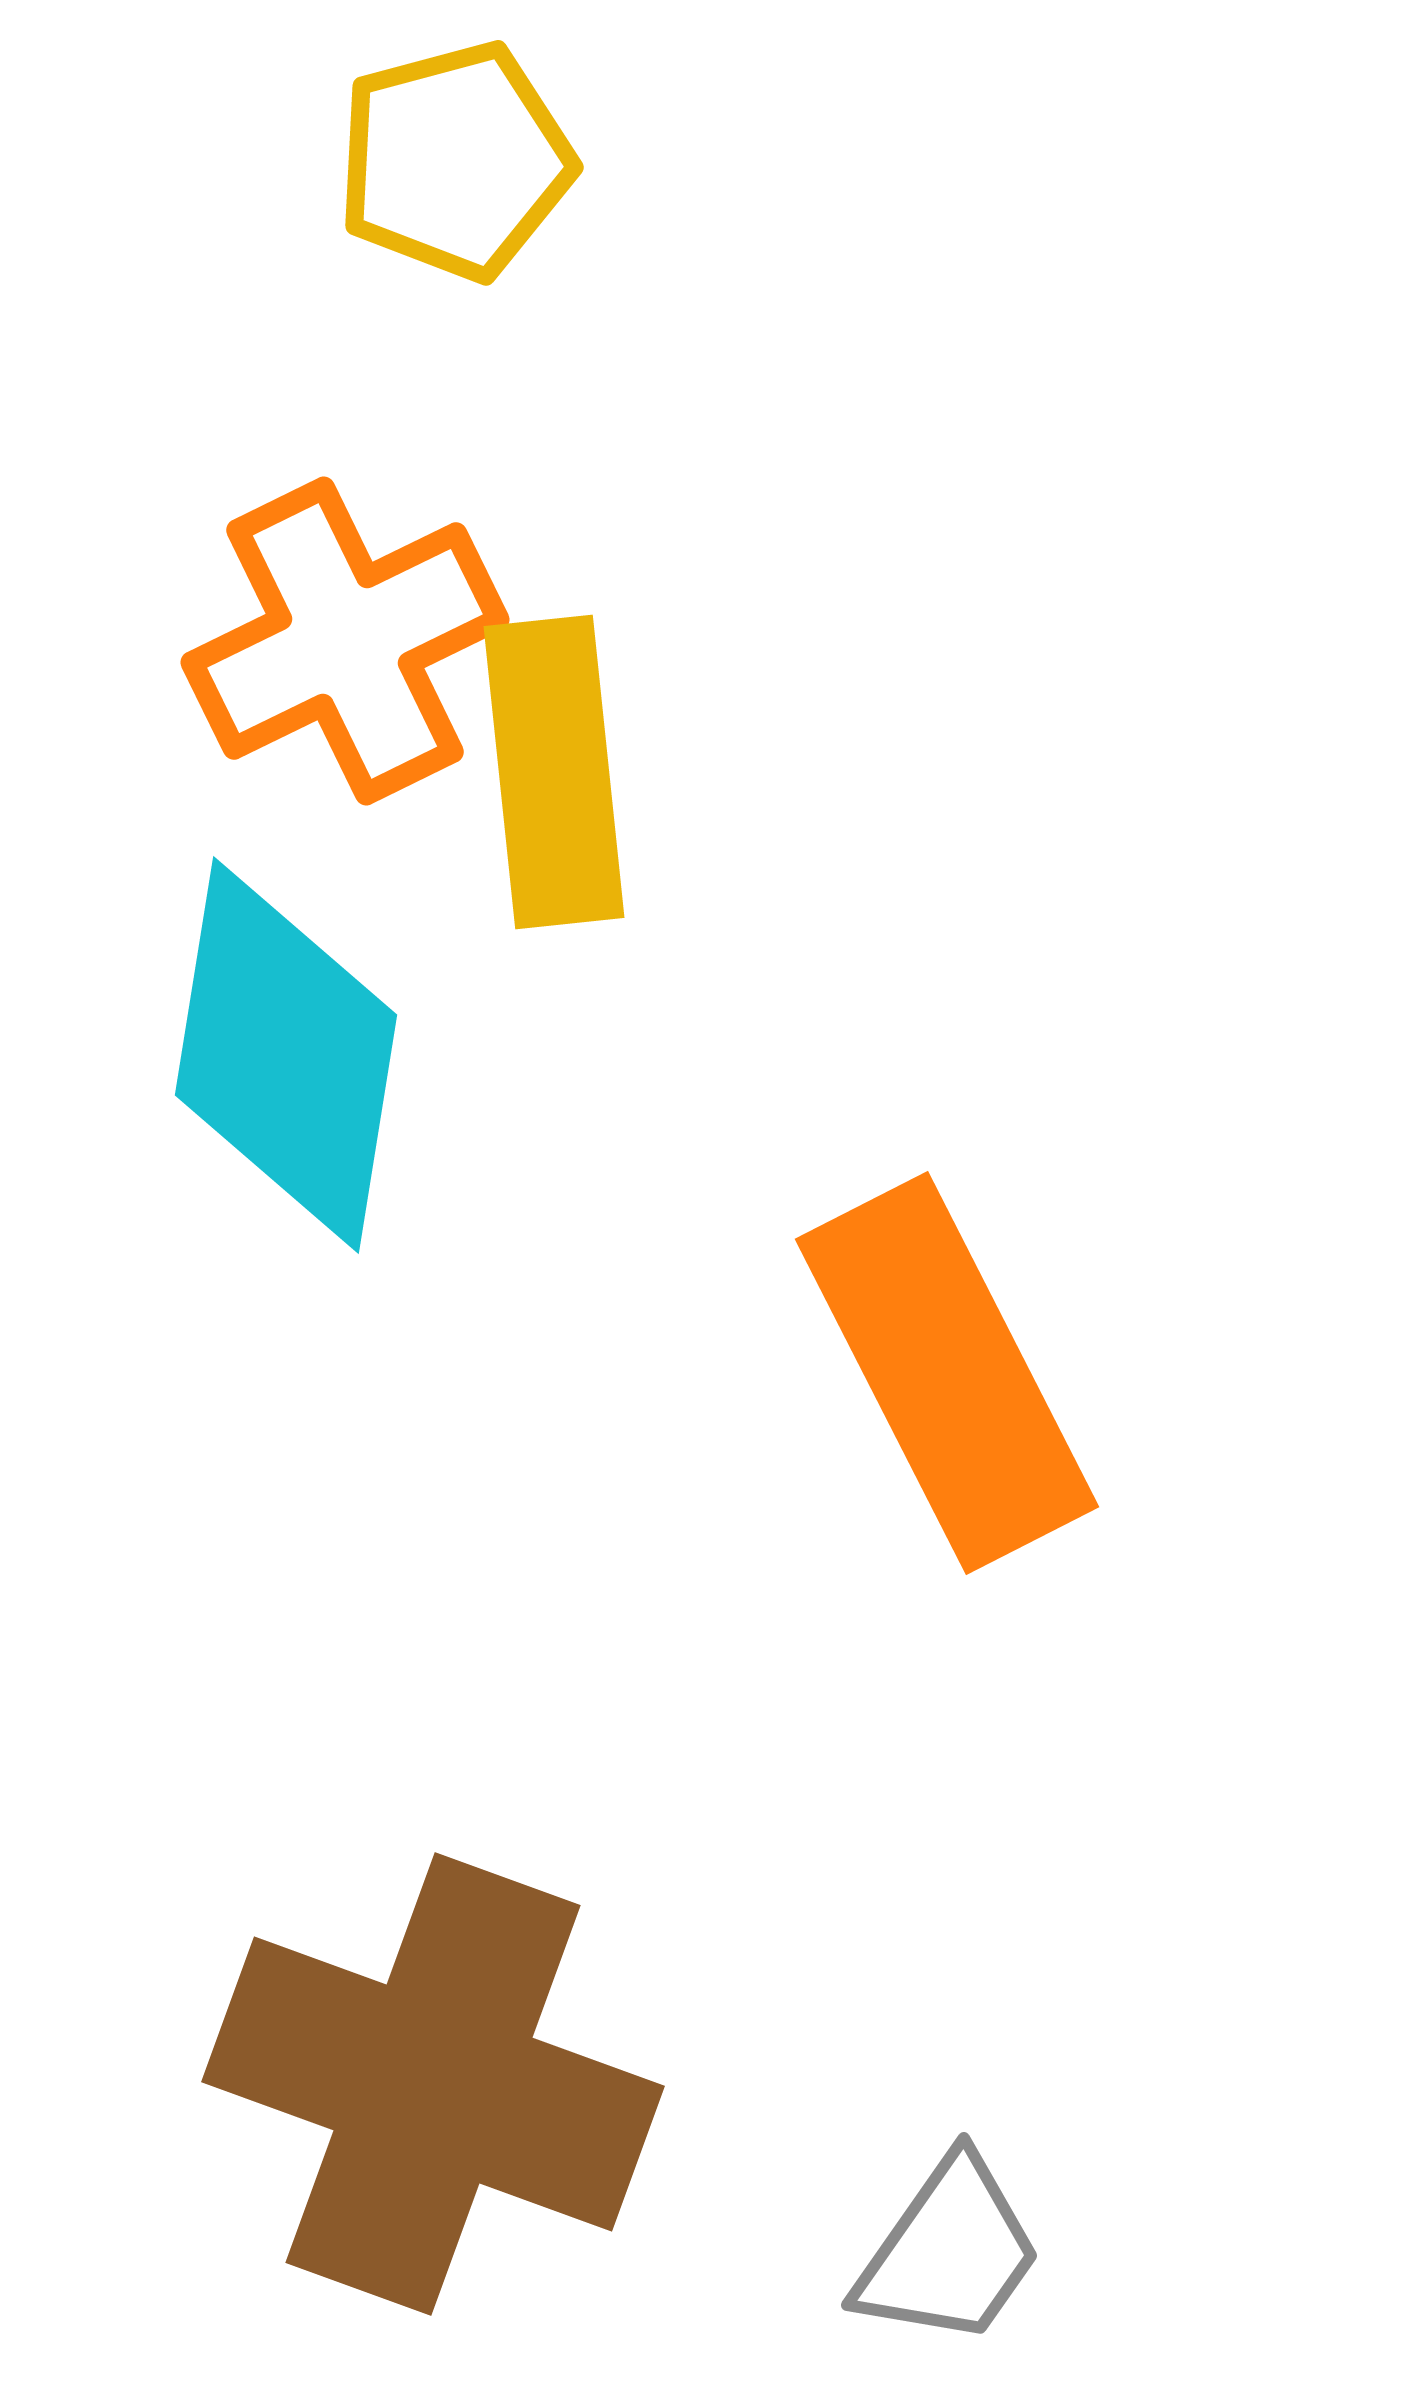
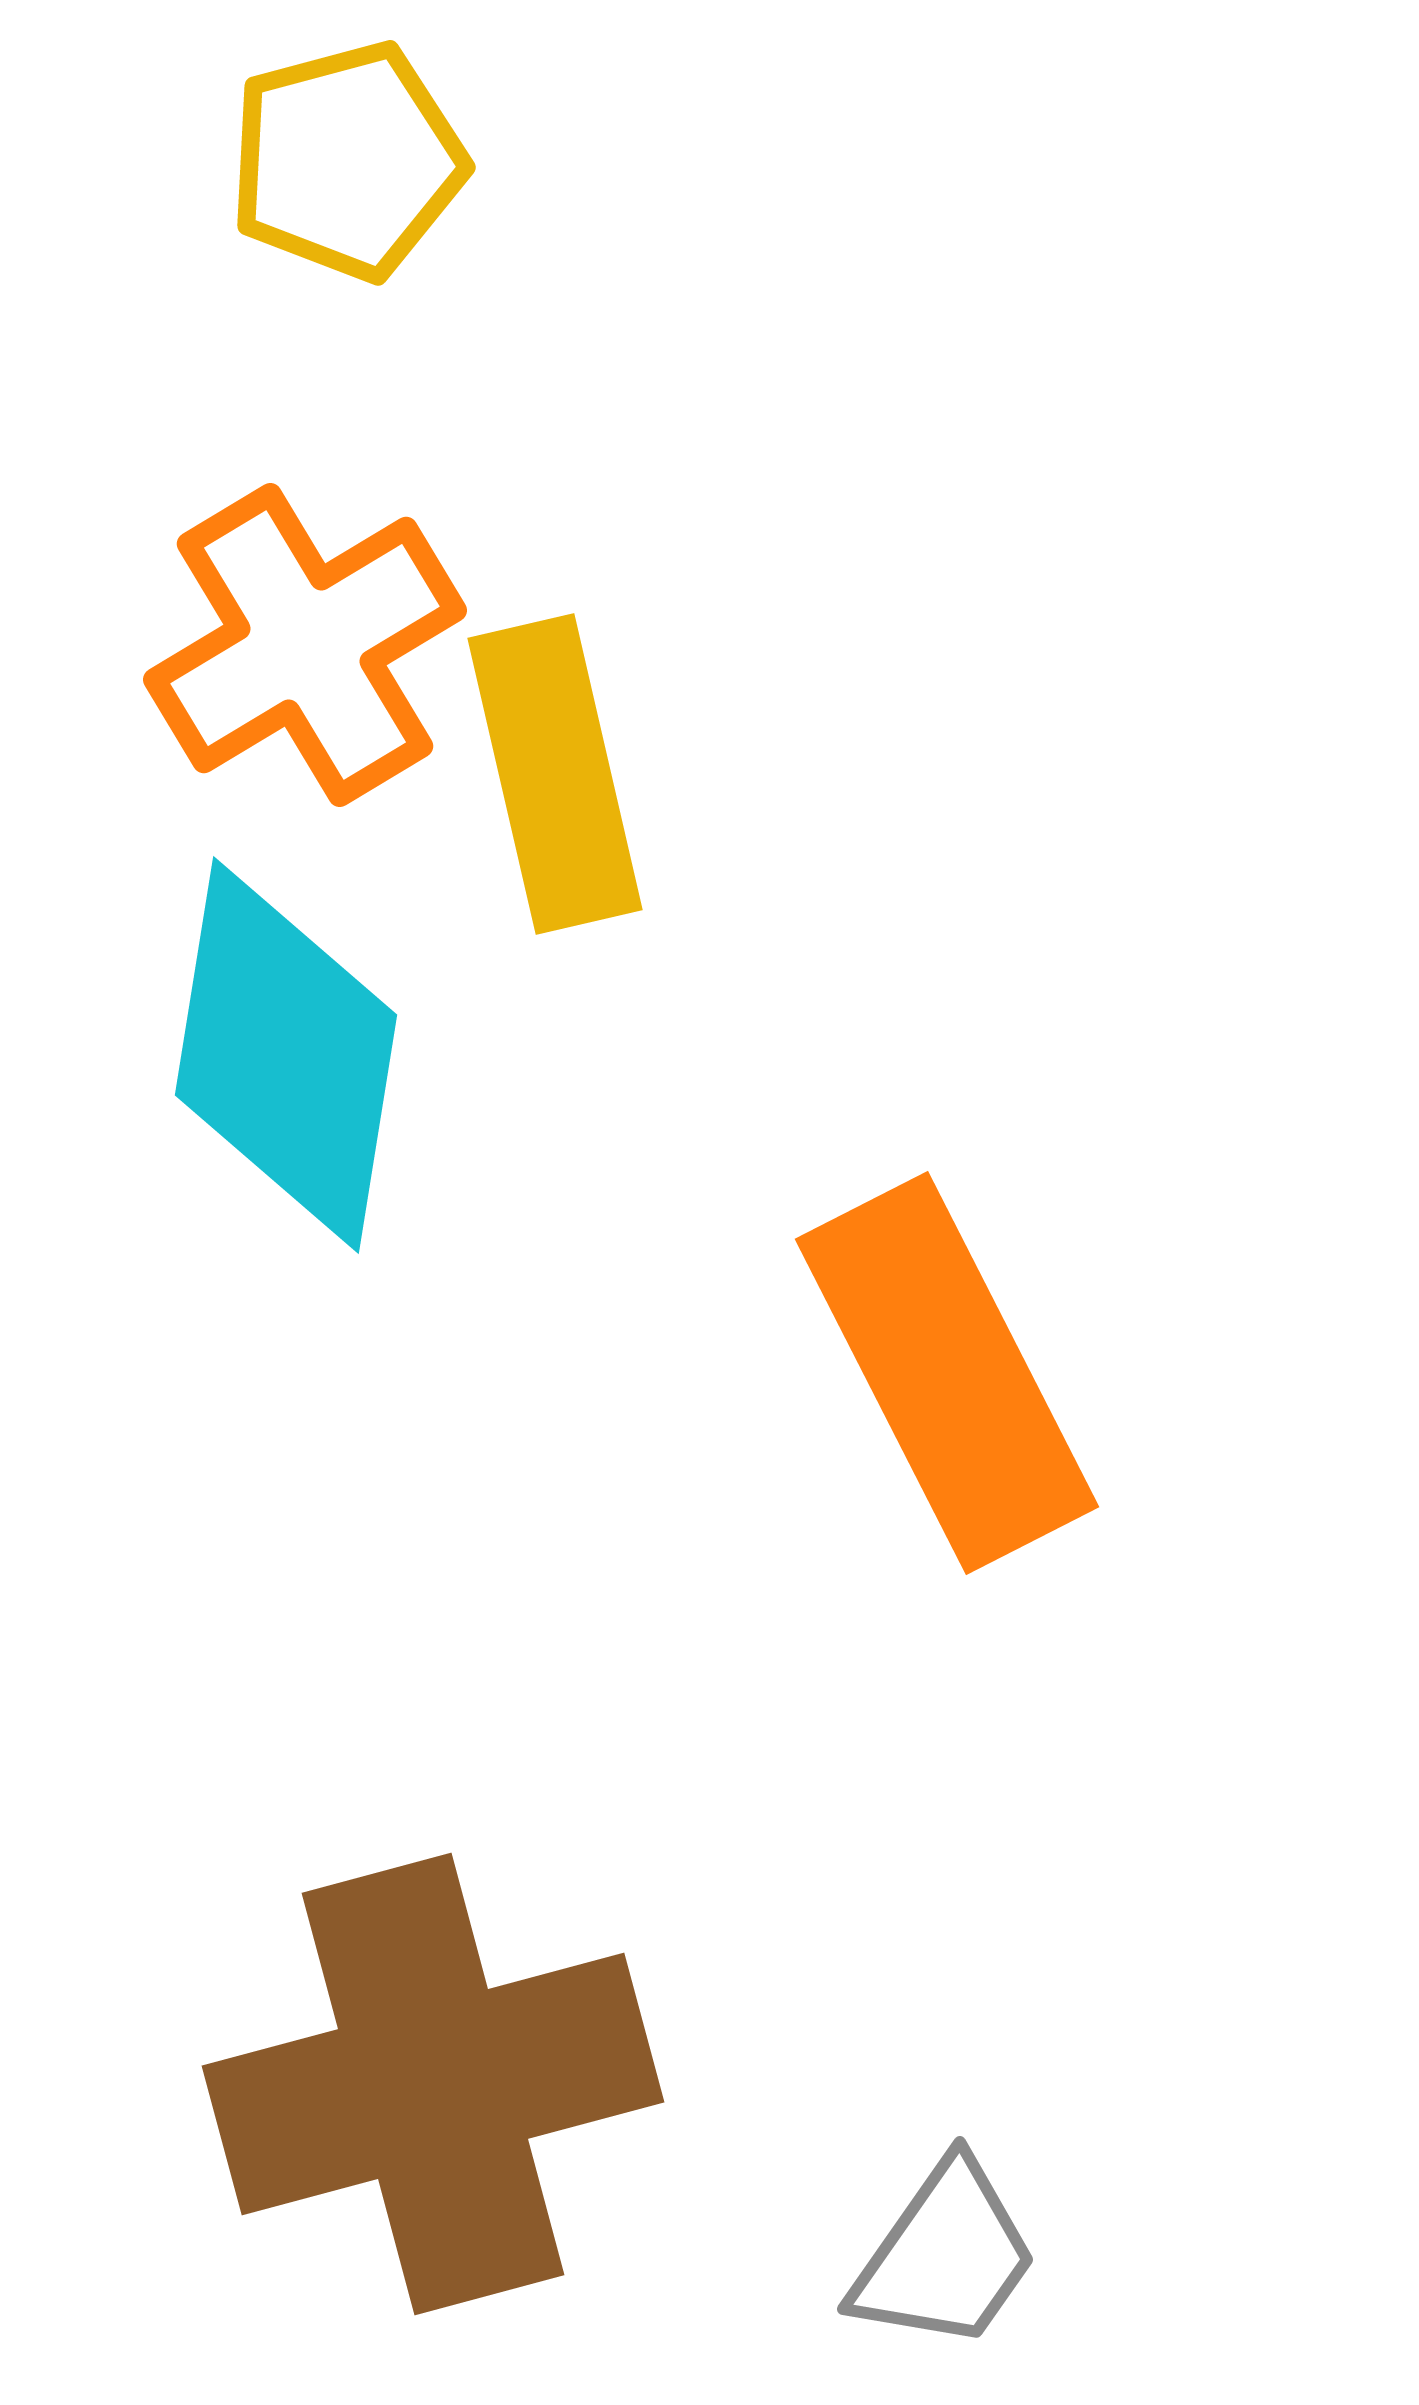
yellow pentagon: moved 108 px left
orange cross: moved 40 px left, 4 px down; rotated 5 degrees counterclockwise
yellow rectangle: moved 1 px right, 2 px down; rotated 7 degrees counterclockwise
brown cross: rotated 35 degrees counterclockwise
gray trapezoid: moved 4 px left, 4 px down
